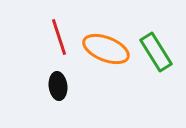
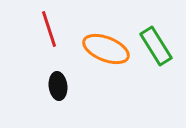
red line: moved 10 px left, 8 px up
green rectangle: moved 6 px up
